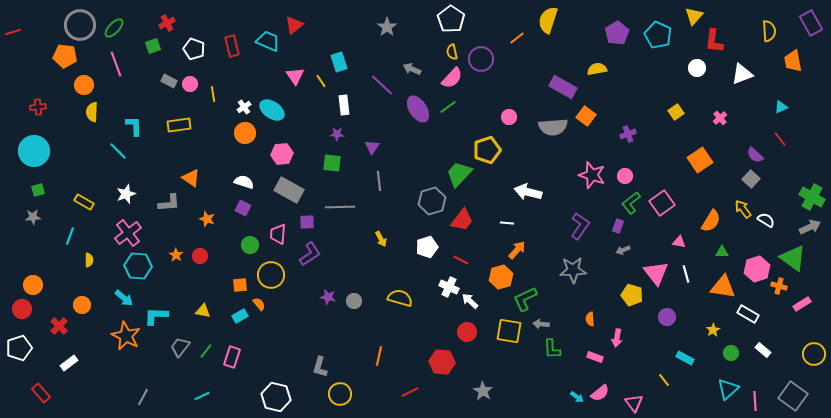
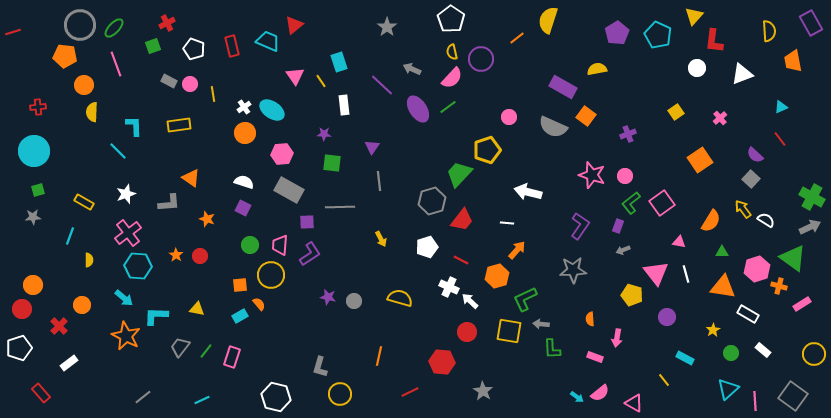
gray semicircle at (553, 127): rotated 28 degrees clockwise
purple star at (337, 134): moved 13 px left
pink trapezoid at (278, 234): moved 2 px right, 11 px down
orange hexagon at (501, 277): moved 4 px left, 1 px up
yellow triangle at (203, 311): moved 6 px left, 2 px up
cyan line at (202, 396): moved 4 px down
gray line at (143, 397): rotated 24 degrees clockwise
pink triangle at (634, 403): rotated 24 degrees counterclockwise
